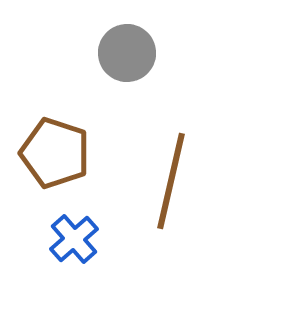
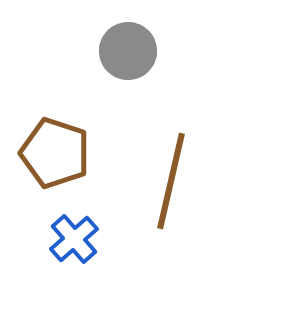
gray circle: moved 1 px right, 2 px up
